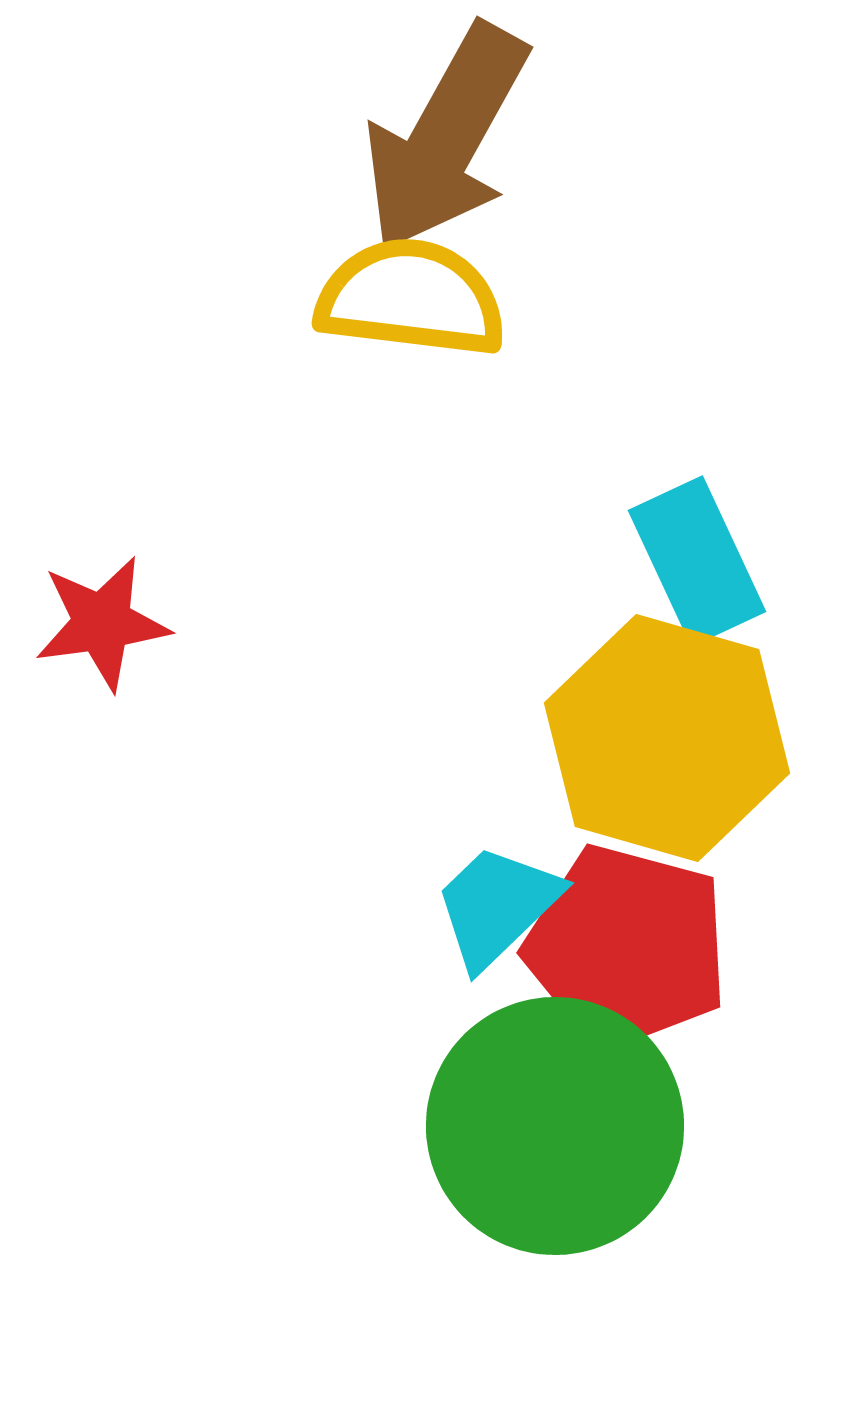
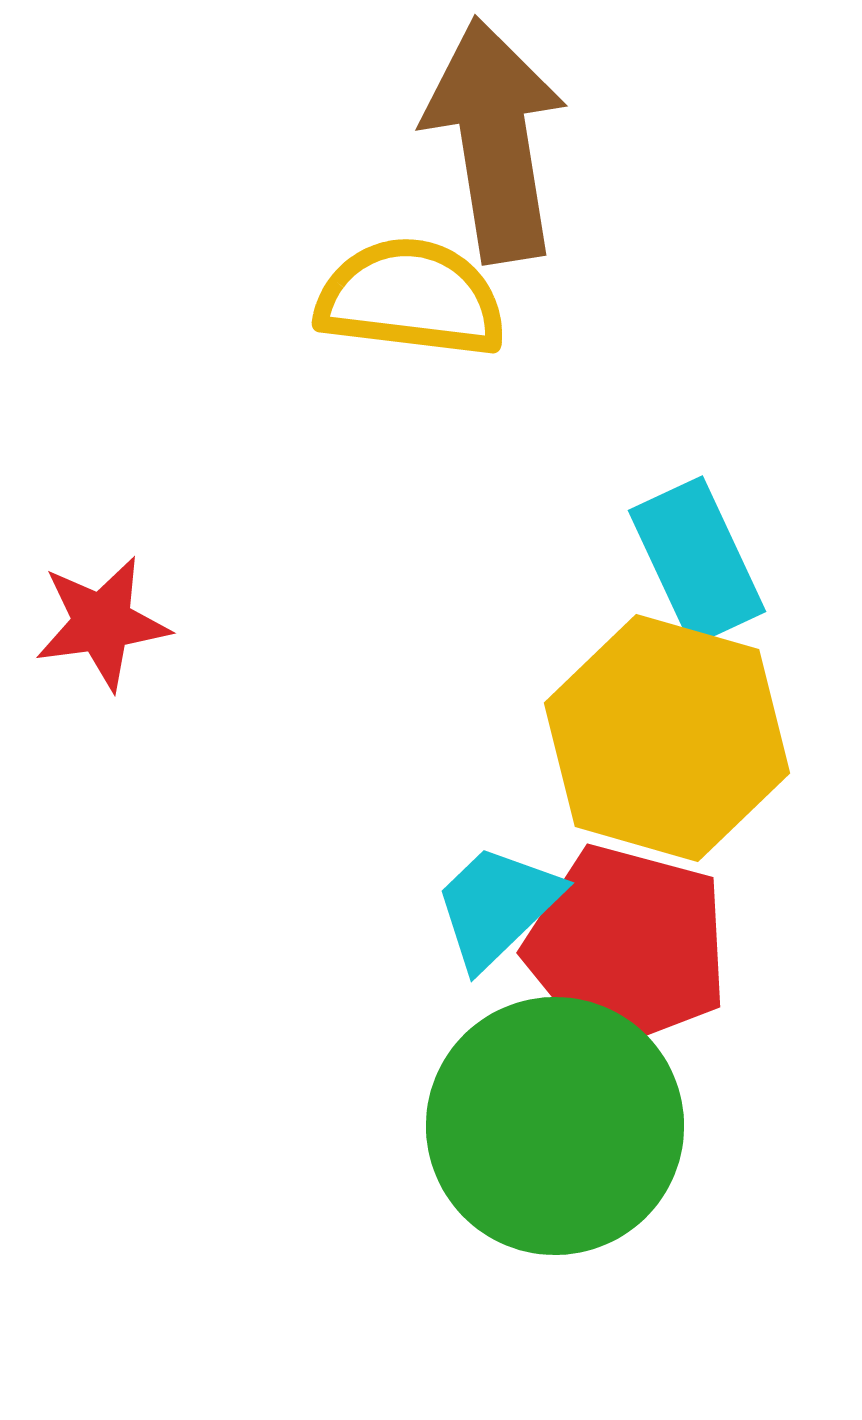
brown arrow: moved 49 px right, 2 px down; rotated 142 degrees clockwise
